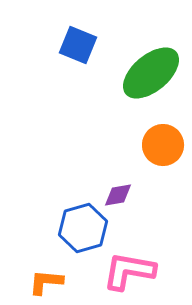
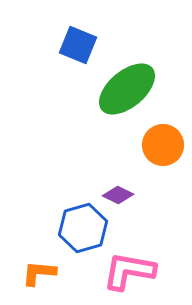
green ellipse: moved 24 px left, 16 px down
purple diamond: rotated 36 degrees clockwise
orange L-shape: moved 7 px left, 9 px up
